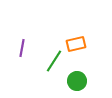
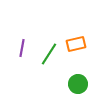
green line: moved 5 px left, 7 px up
green circle: moved 1 px right, 3 px down
